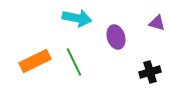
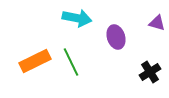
green line: moved 3 px left
black cross: rotated 15 degrees counterclockwise
